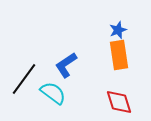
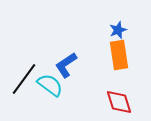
cyan semicircle: moved 3 px left, 8 px up
